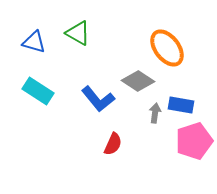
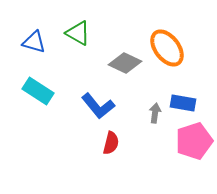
gray diamond: moved 13 px left, 18 px up; rotated 8 degrees counterclockwise
blue L-shape: moved 7 px down
blue rectangle: moved 2 px right, 2 px up
red semicircle: moved 2 px left, 1 px up; rotated 10 degrees counterclockwise
